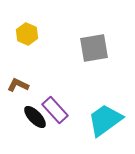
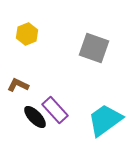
yellow hexagon: rotated 15 degrees clockwise
gray square: rotated 28 degrees clockwise
